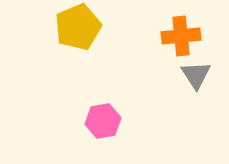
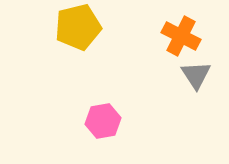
yellow pentagon: rotated 9 degrees clockwise
orange cross: rotated 33 degrees clockwise
